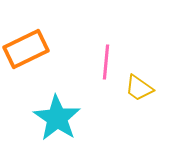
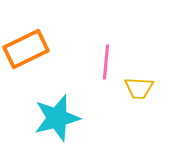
yellow trapezoid: rotated 32 degrees counterclockwise
cyan star: rotated 24 degrees clockwise
